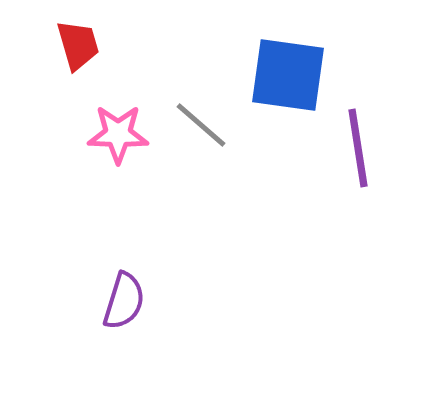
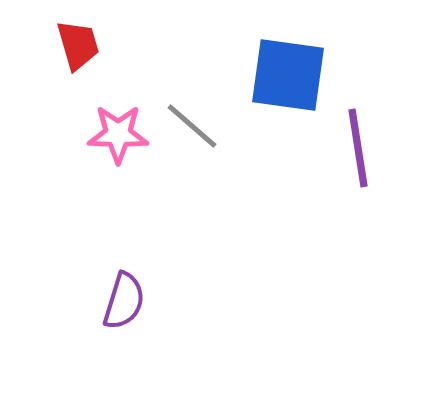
gray line: moved 9 px left, 1 px down
